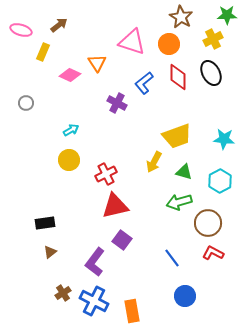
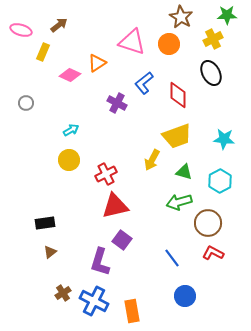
orange triangle: rotated 30 degrees clockwise
red diamond: moved 18 px down
yellow arrow: moved 2 px left, 2 px up
purple L-shape: moved 5 px right; rotated 20 degrees counterclockwise
